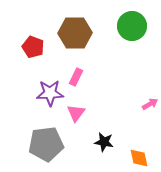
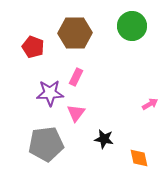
black star: moved 3 px up
